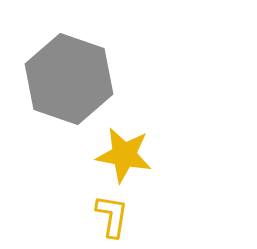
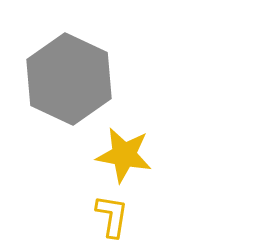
gray hexagon: rotated 6 degrees clockwise
